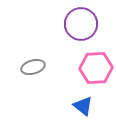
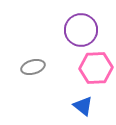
purple circle: moved 6 px down
